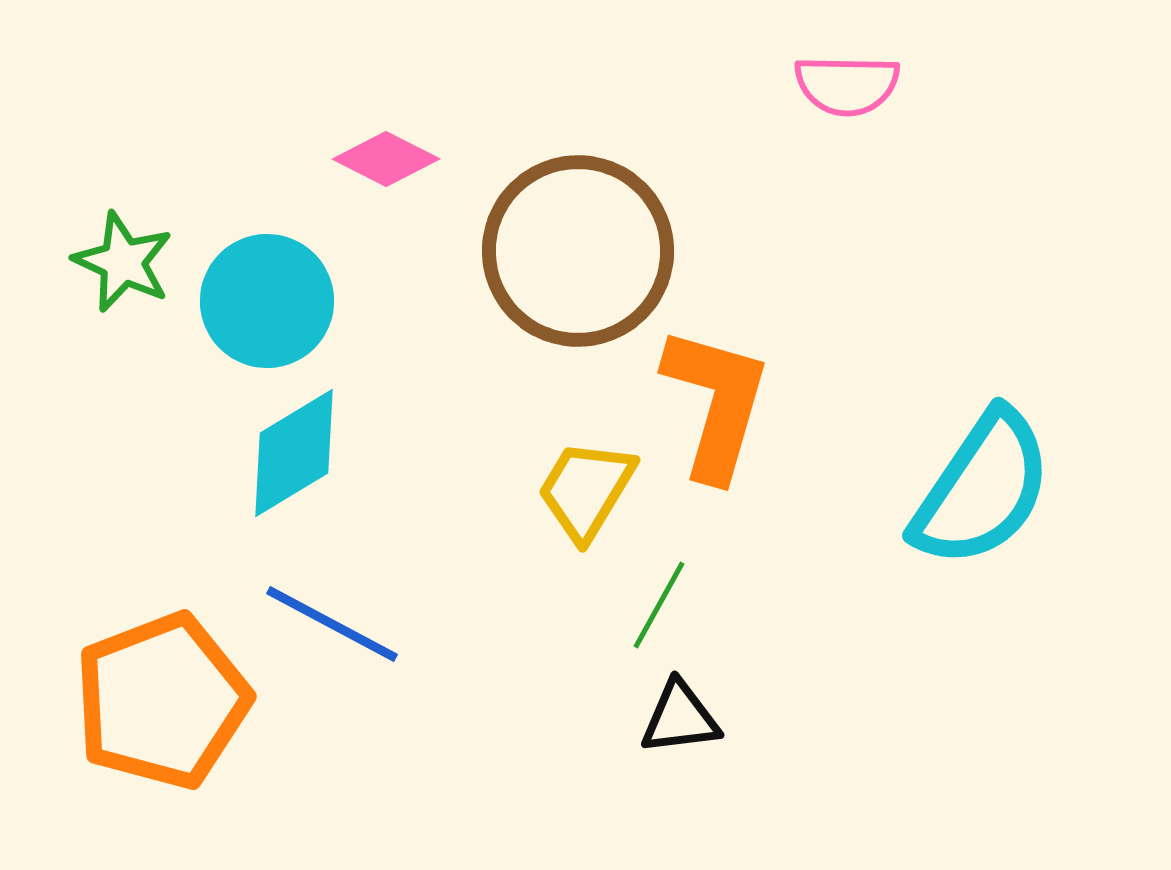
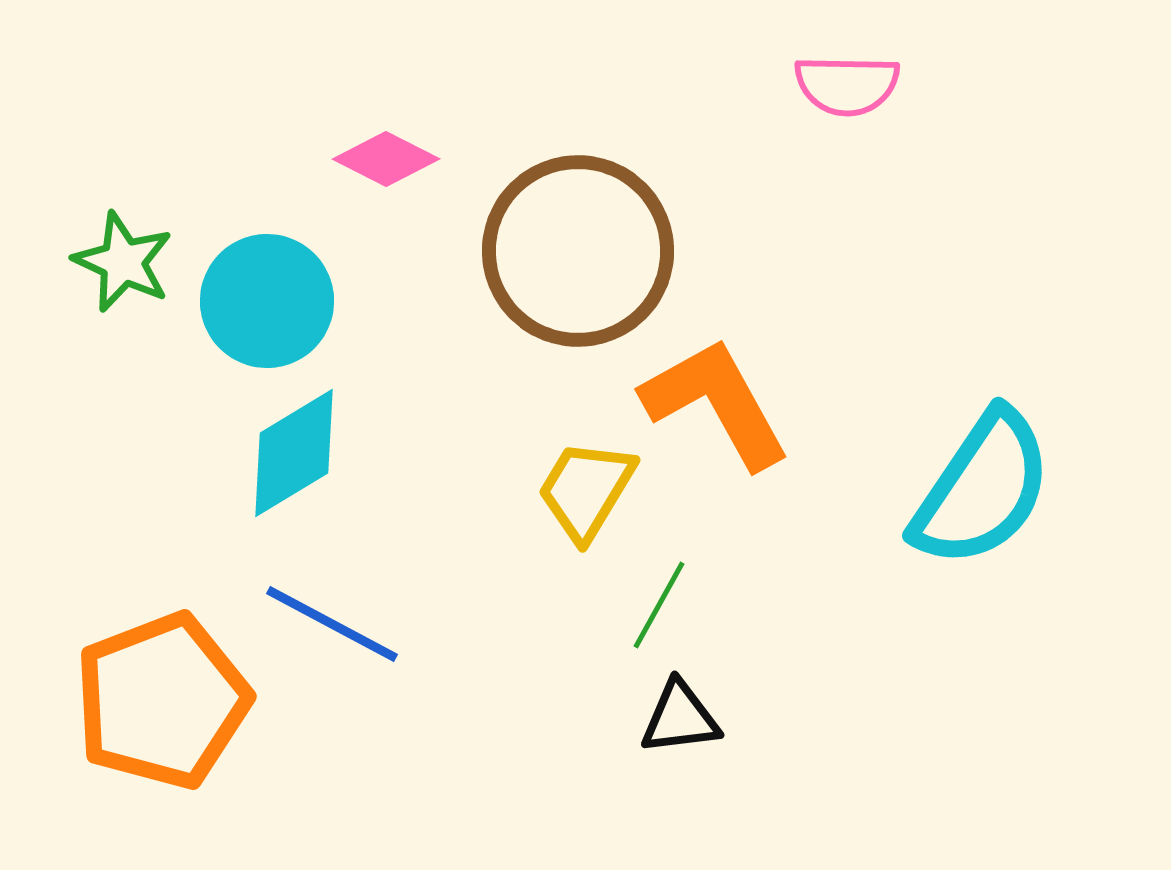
orange L-shape: rotated 45 degrees counterclockwise
